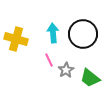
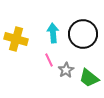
green trapezoid: moved 1 px left
